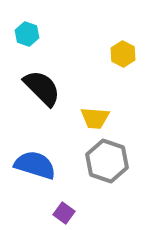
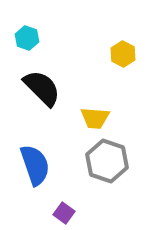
cyan hexagon: moved 4 px down
blue semicircle: rotated 54 degrees clockwise
